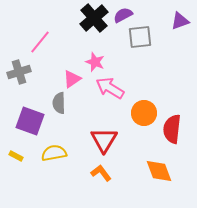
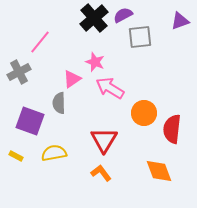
gray cross: rotated 10 degrees counterclockwise
